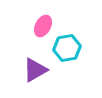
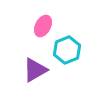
cyan hexagon: moved 2 px down; rotated 12 degrees counterclockwise
